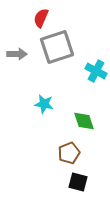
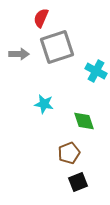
gray arrow: moved 2 px right
black square: rotated 36 degrees counterclockwise
